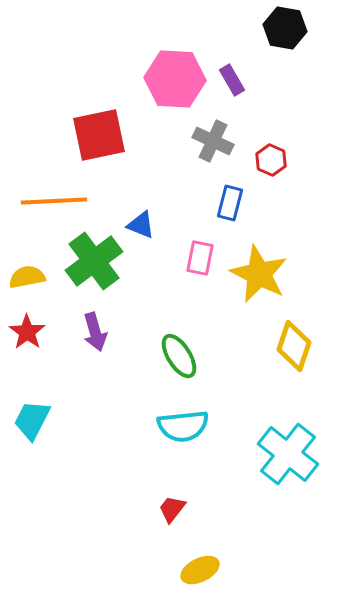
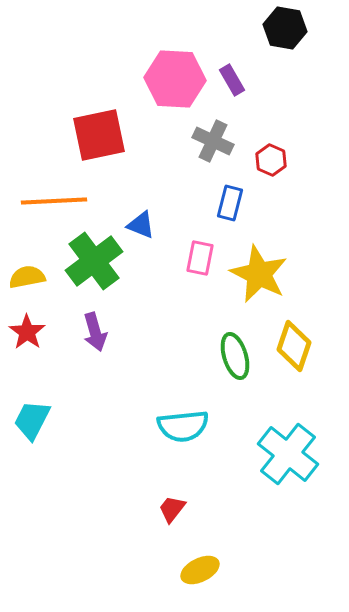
green ellipse: moved 56 px right; rotated 15 degrees clockwise
